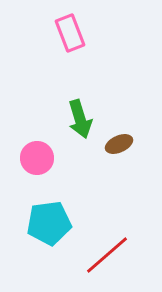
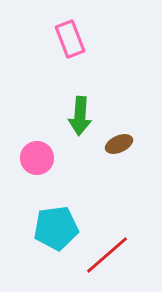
pink rectangle: moved 6 px down
green arrow: moved 3 px up; rotated 21 degrees clockwise
cyan pentagon: moved 7 px right, 5 px down
